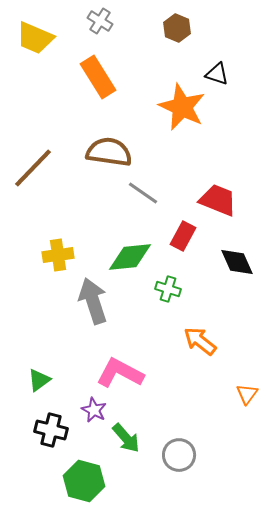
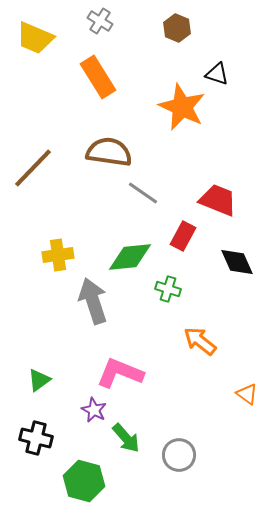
pink L-shape: rotated 6 degrees counterclockwise
orange triangle: rotated 30 degrees counterclockwise
black cross: moved 15 px left, 8 px down
